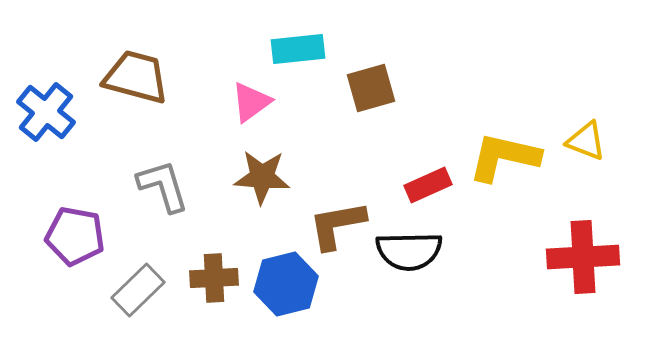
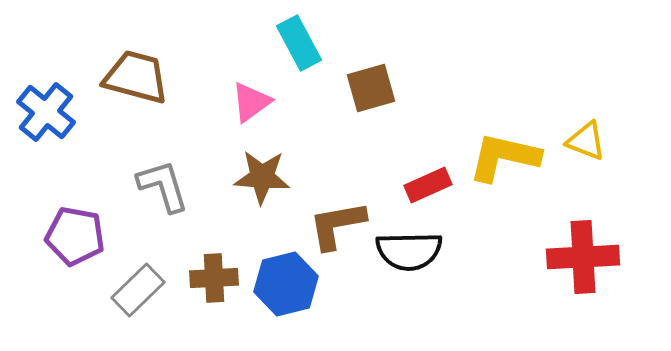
cyan rectangle: moved 1 px right, 6 px up; rotated 68 degrees clockwise
